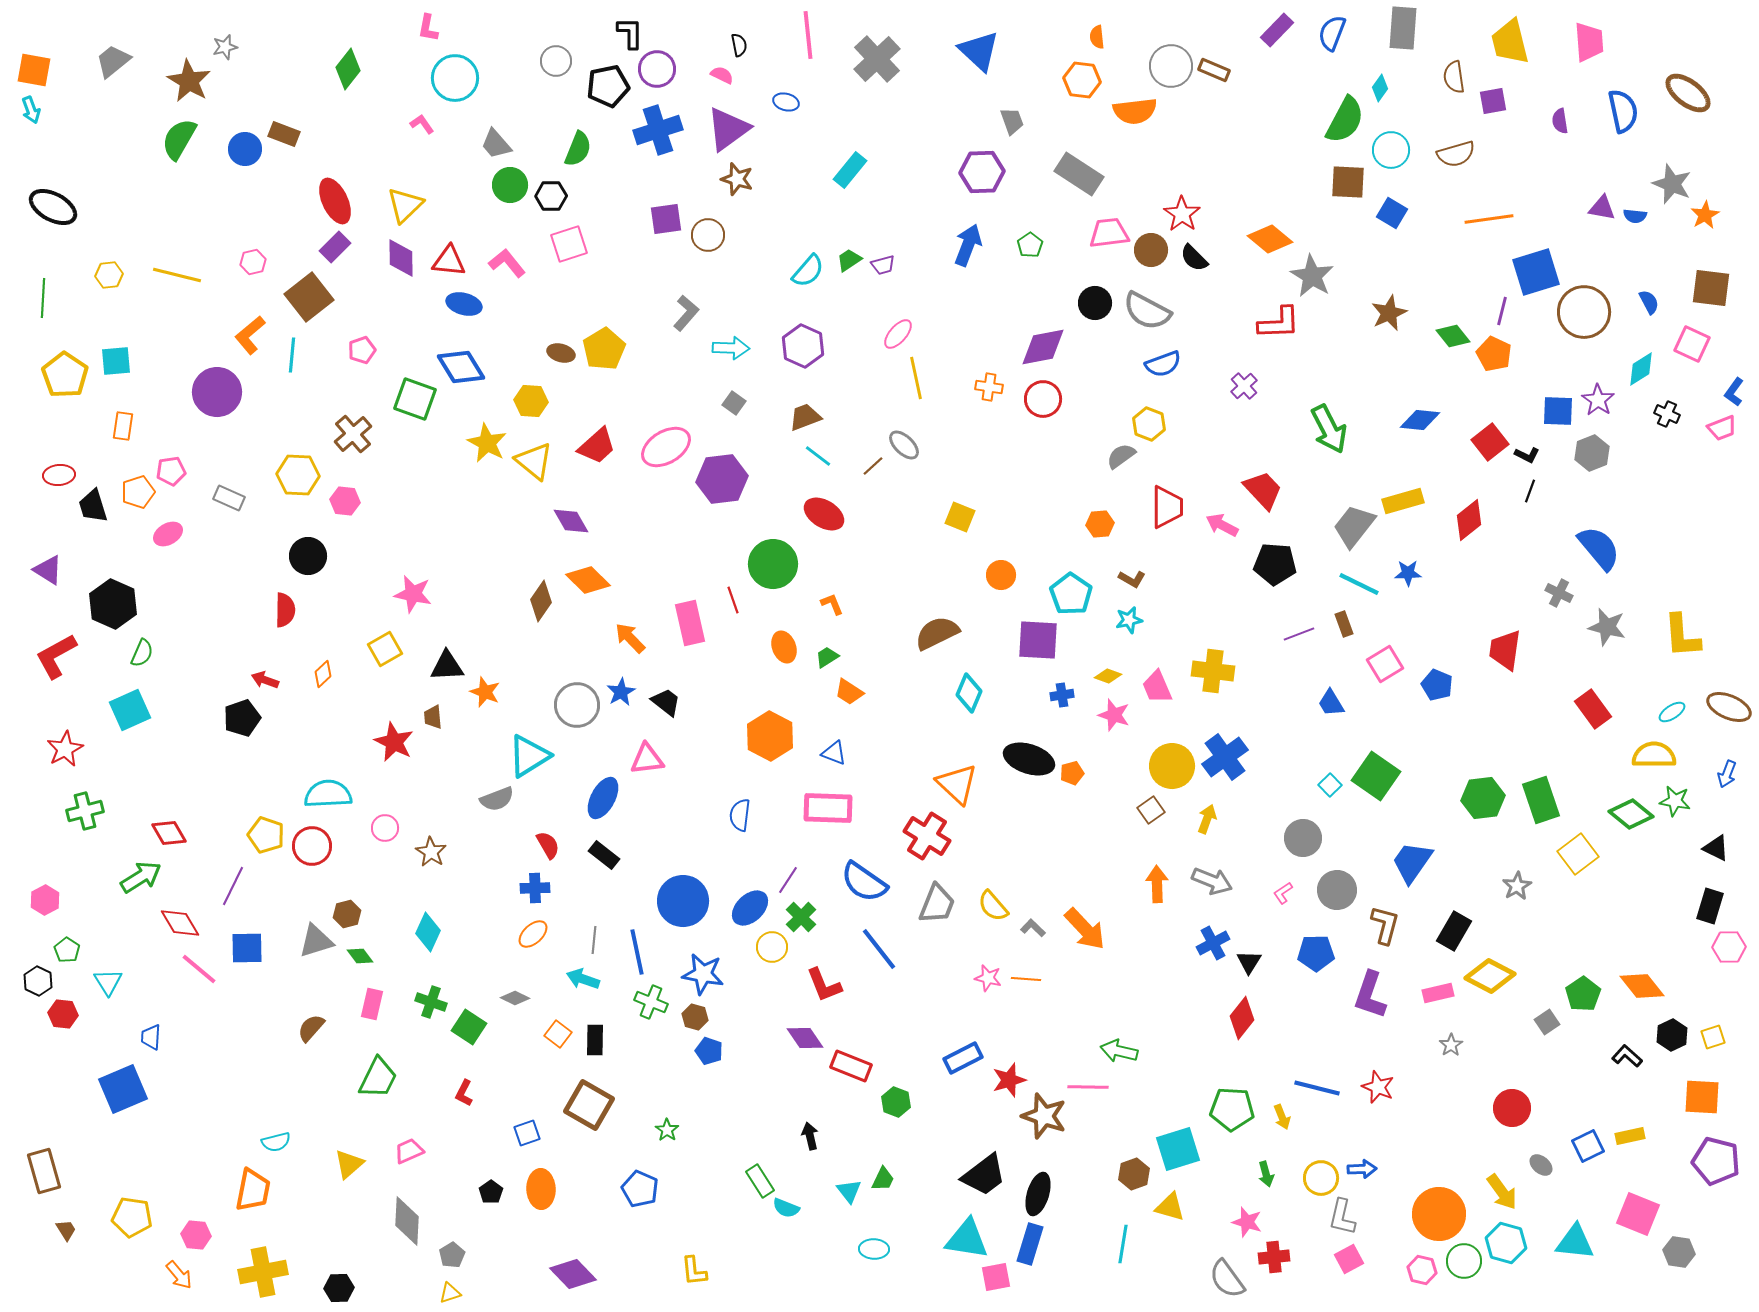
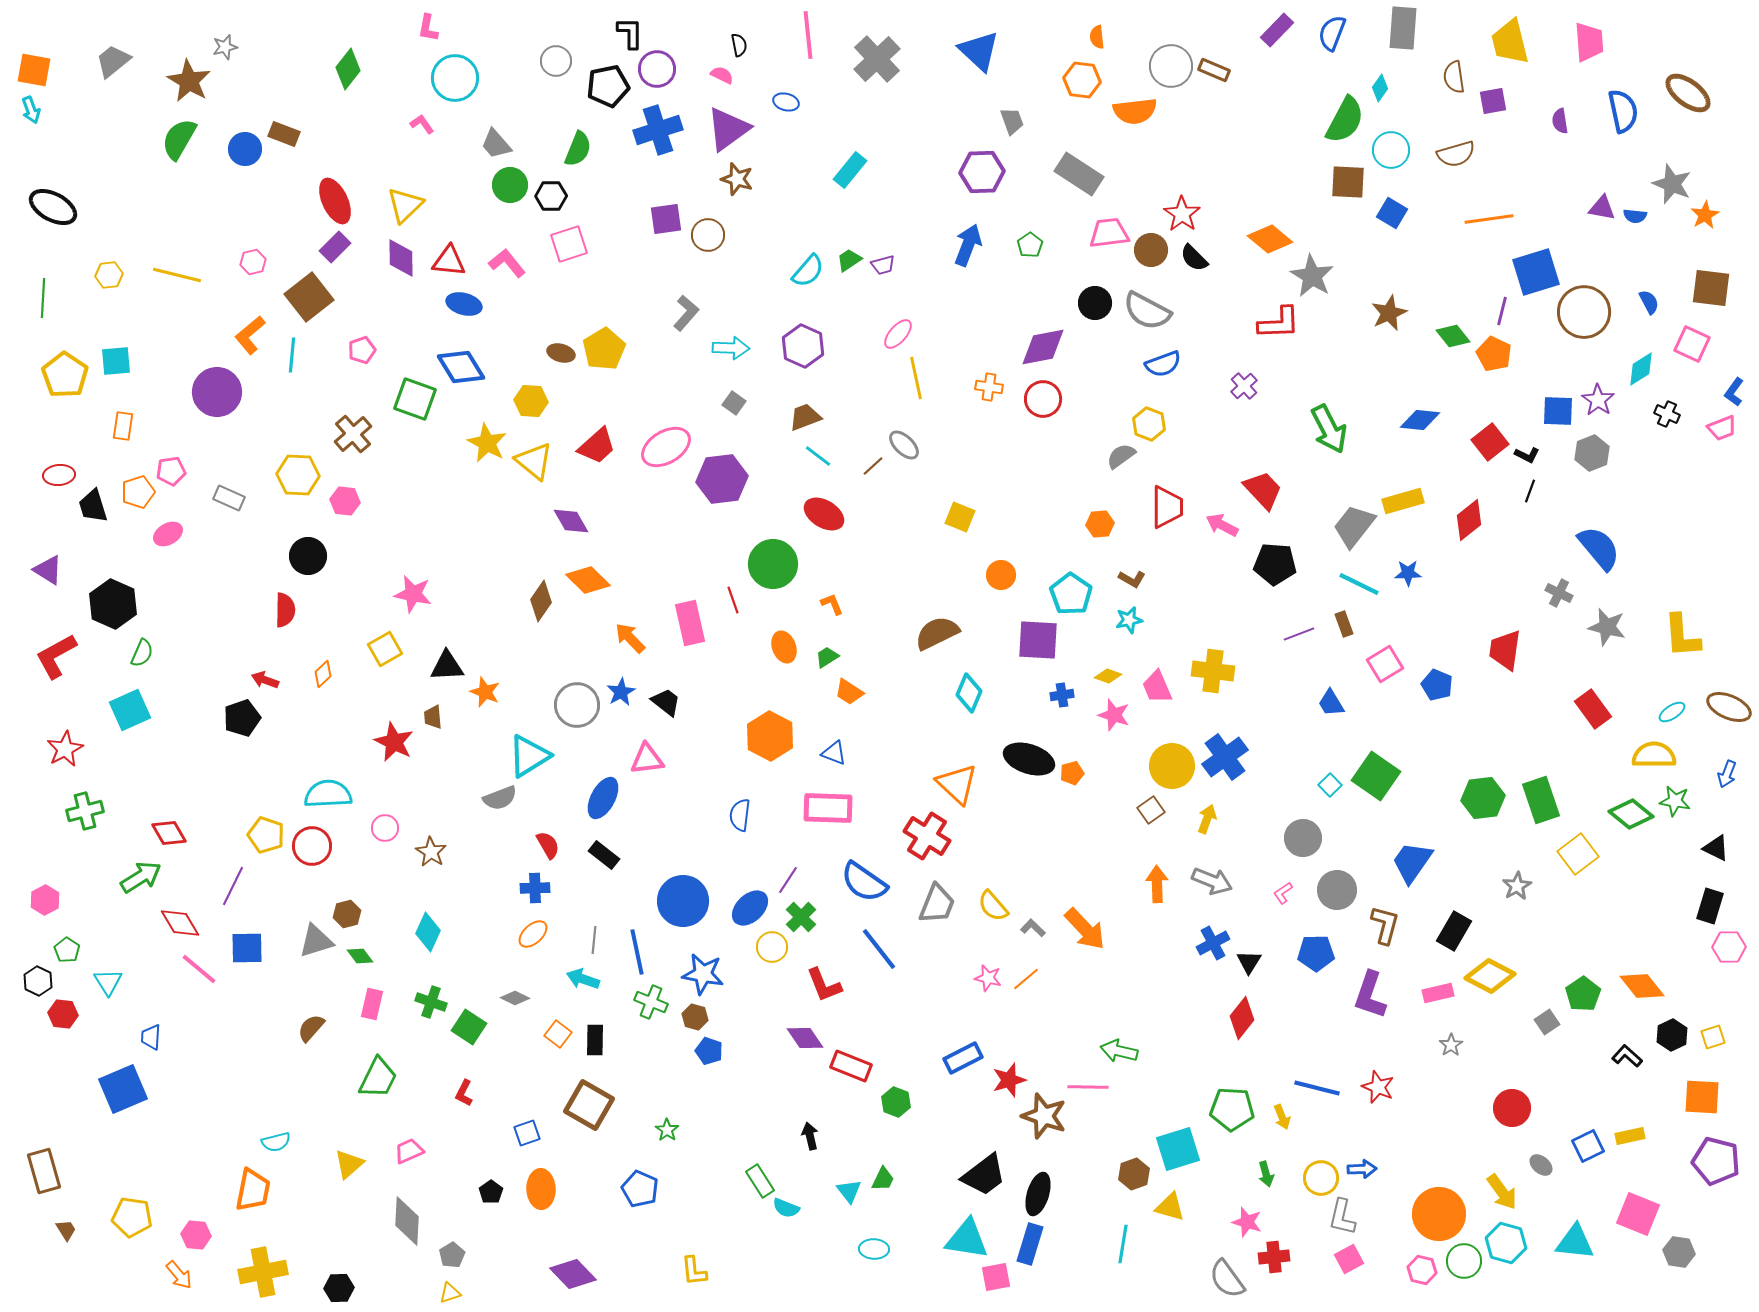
gray semicircle at (497, 799): moved 3 px right, 1 px up
orange line at (1026, 979): rotated 44 degrees counterclockwise
